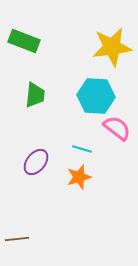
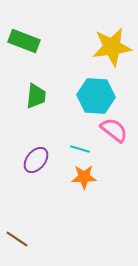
green trapezoid: moved 1 px right, 1 px down
pink semicircle: moved 3 px left, 2 px down
cyan line: moved 2 px left
purple ellipse: moved 2 px up
orange star: moved 5 px right; rotated 15 degrees clockwise
brown line: rotated 40 degrees clockwise
